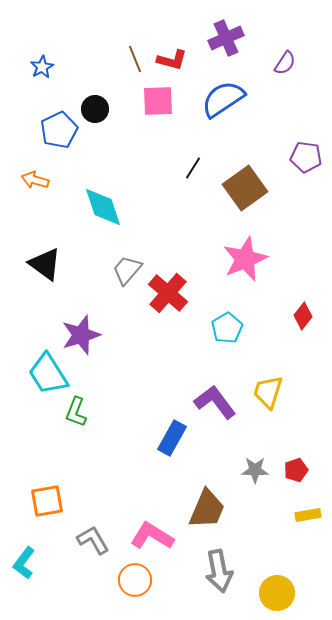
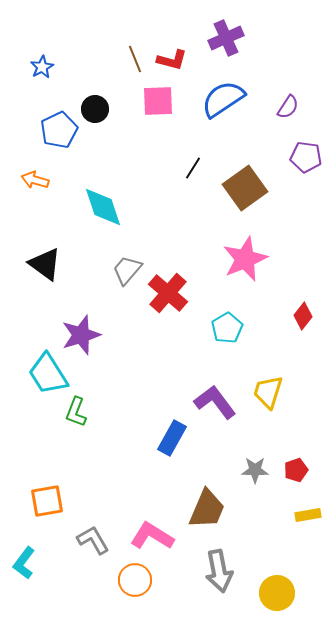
purple semicircle: moved 3 px right, 44 px down
